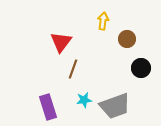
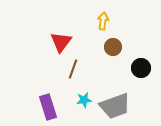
brown circle: moved 14 px left, 8 px down
